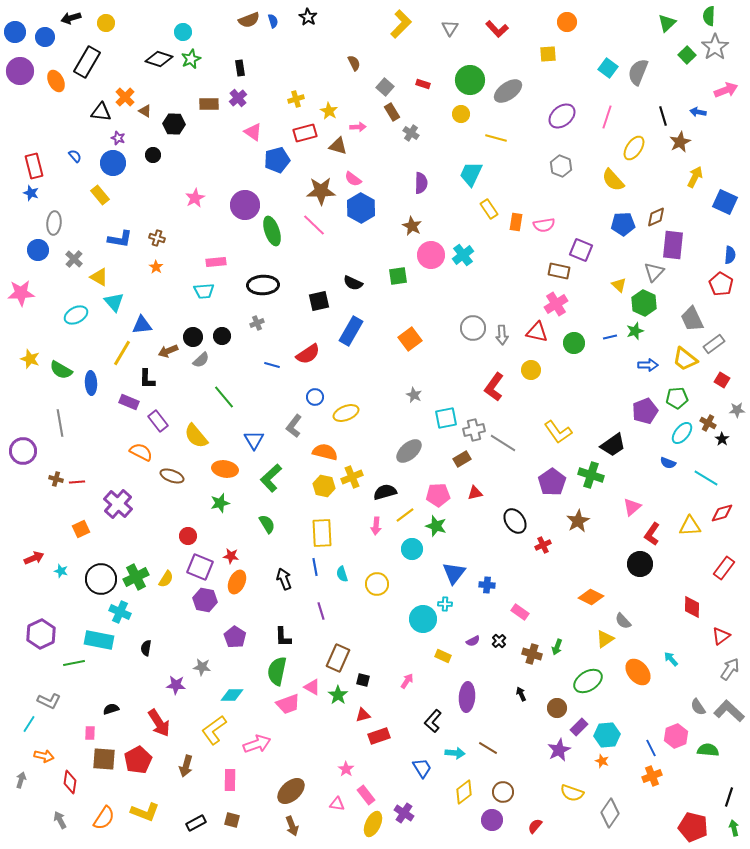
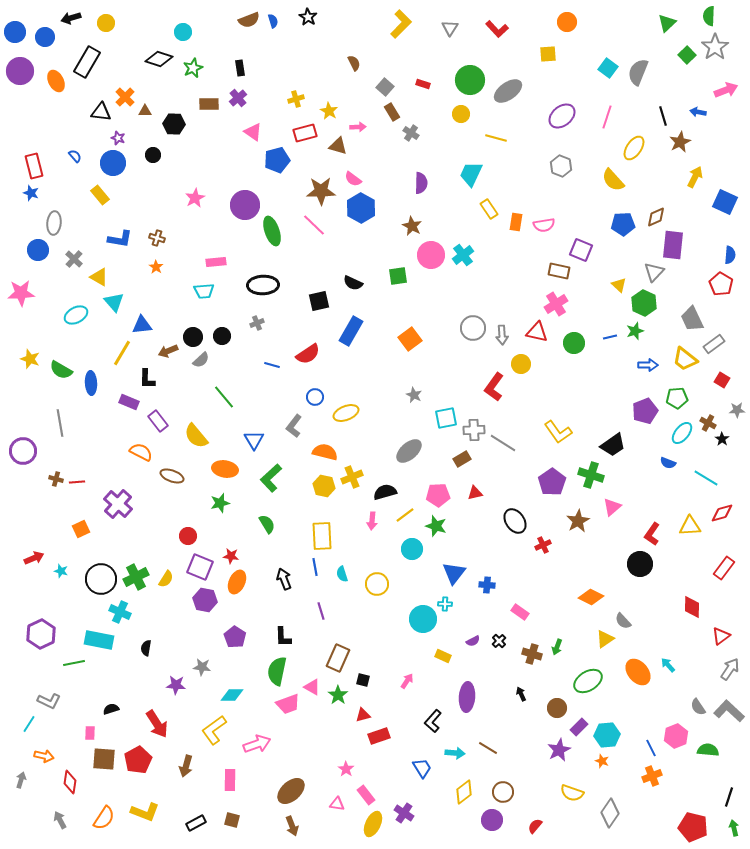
green star at (191, 59): moved 2 px right, 9 px down
brown triangle at (145, 111): rotated 32 degrees counterclockwise
yellow circle at (531, 370): moved 10 px left, 6 px up
gray cross at (474, 430): rotated 10 degrees clockwise
pink triangle at (632, 507): moved 20 px left
pink arrow at (376, 526): moved 4 px left, 5 px up
yellow rectangle at (322, 533): moved 3 px down
cyan arrow at (671, 659): moved 3 px left, 6 px down
red arrow at (159, 723): moved 2 px left, 1 px down
